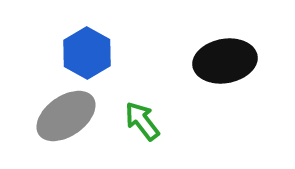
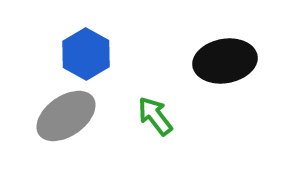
blue hexagon: moved 1 px left, 1 px down
green arrow: moved 13 px right, 5 px up
